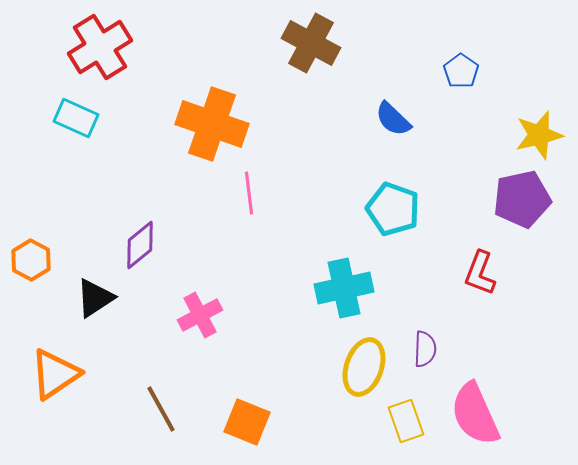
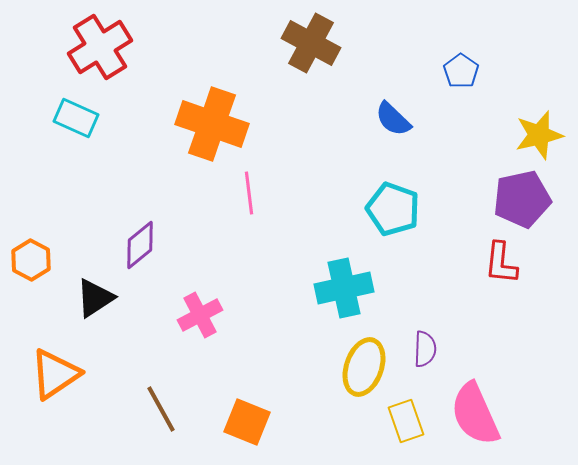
red L-shape: moved 21 px right, 10 px up; rotated 15 degrees counterclockwise
